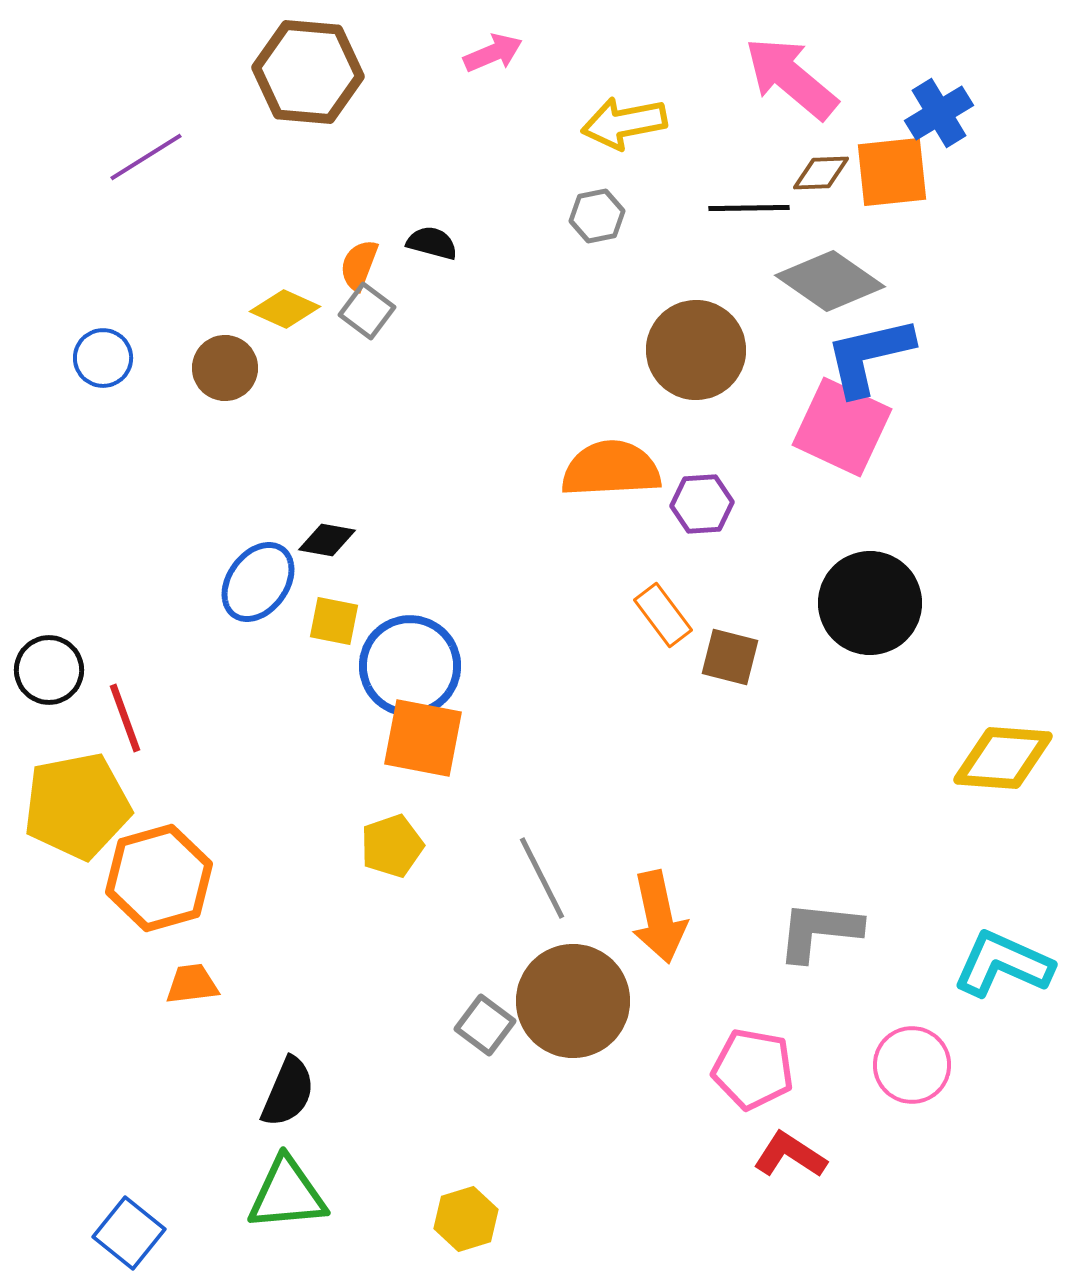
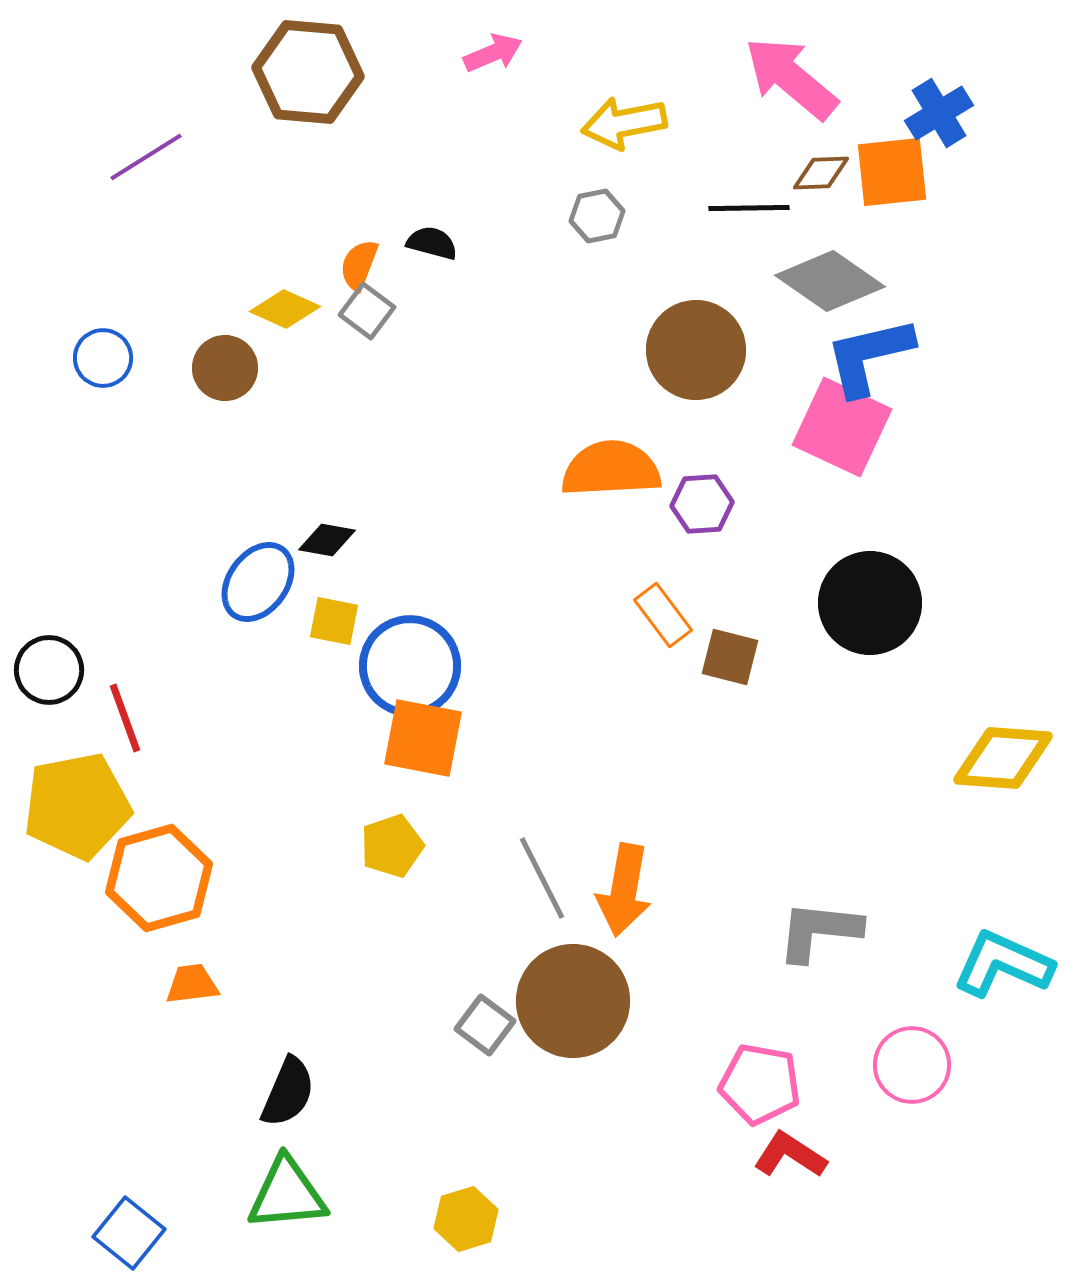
orange arrow at (659, 917): moved 35 px left, 27 px up; rotated 22 degrees clockwise
pink pentagon at (753, 1069): moved 7 px right, 15 px down
